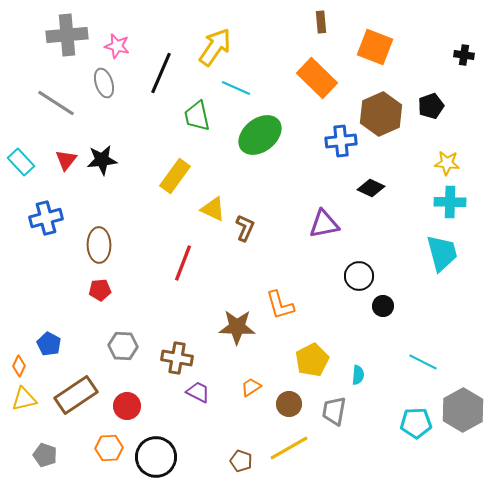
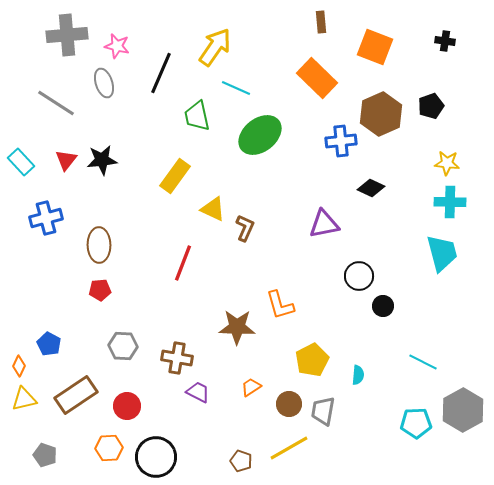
black cross at (464, 55): moved 19 px left, 14 px up
gray trapezoid at (334, 411): moved 11 px left
